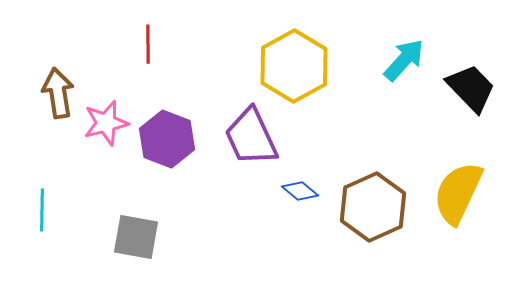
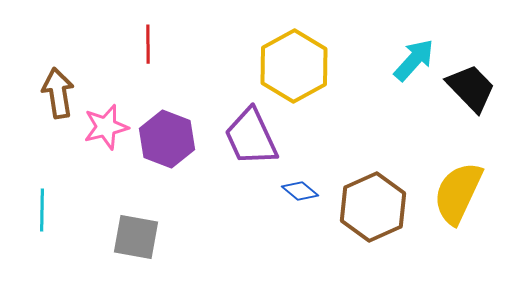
cyan arrow: moved 10 px right
pink star: moved 4 px down
